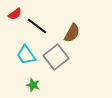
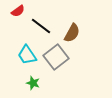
red semicircle: moved 3 px right, 3 px up
black line: moved 4 px right
cyan trapezoid: moved 1 px right
green star: moved 2 px up
